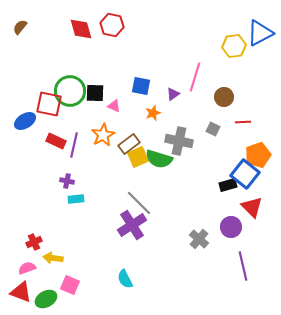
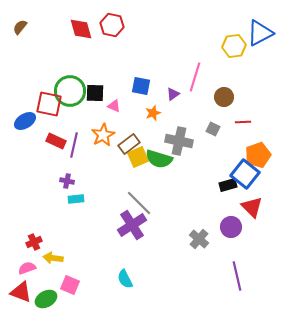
purple line at (243, 266): moved 6 px left, 10 px down
